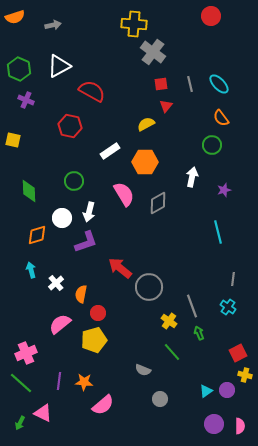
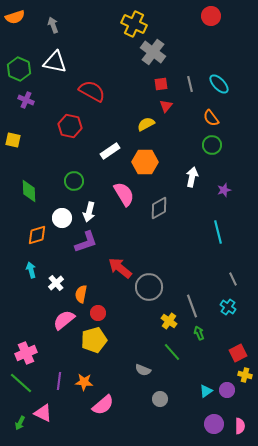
yellow cross at (134, 24): rotated 20 degrees clockwise
gray arrow at (53, 25): rotated 98 degrees counterclockwise
white triangle at (59, 66): moved 4 px left, 4 px up; rotated 40 degrees clockwise
orange semicircle at (221, 118): moved 10 px left
gray diamond at (158, 203): moved 1 px right, 5 px down
gray line at (233, 279): rotated 32 degrees counterclockwise
pink semicircle at (60, 324): moved 4 px right, 4 px up
